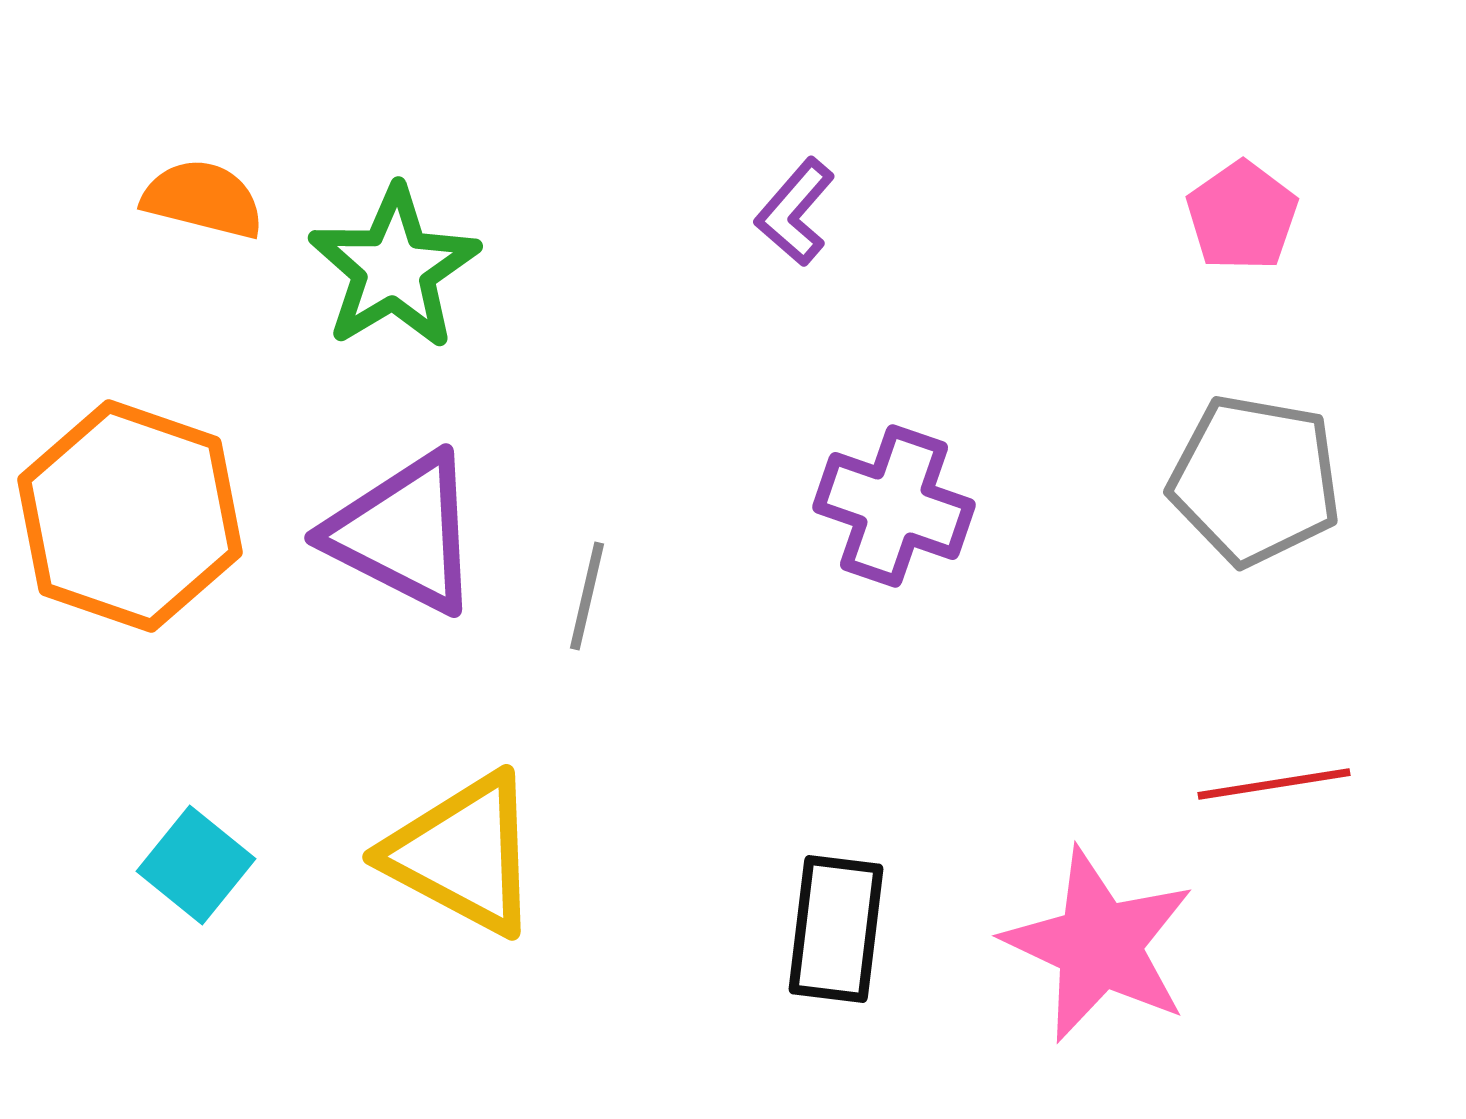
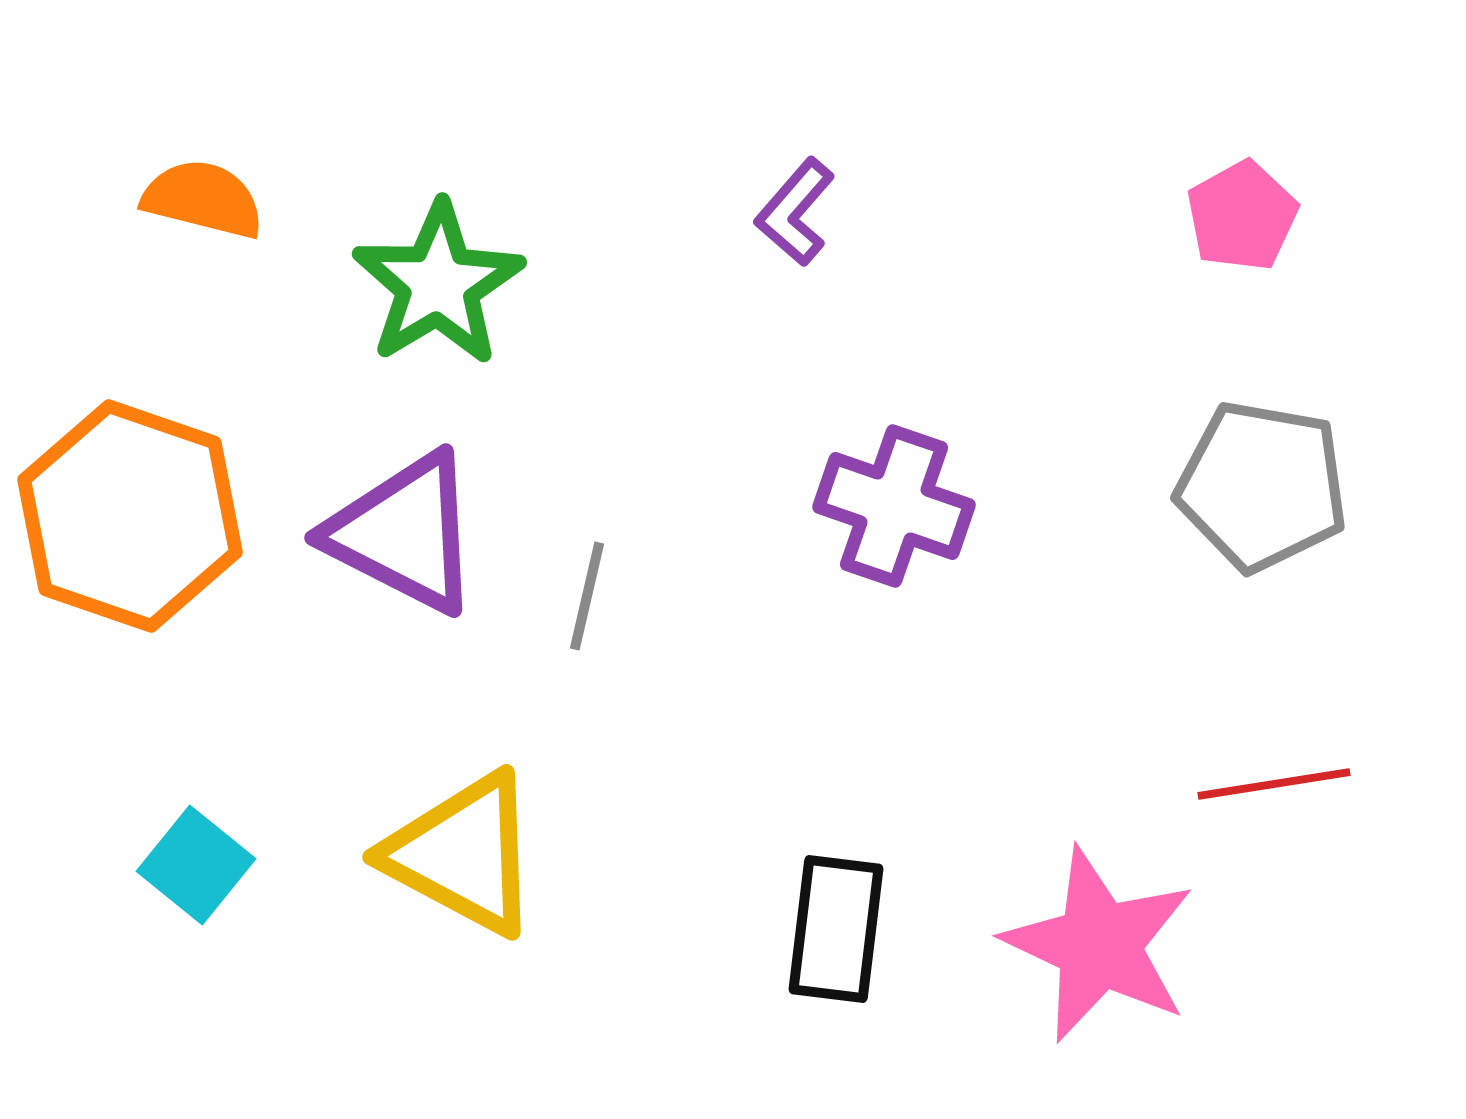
pink pentagon: rotated 6 degrees clockwise
green star: moved 44 px right, 16 px down
gray pentagon: moved 7 px right, 6 px down
